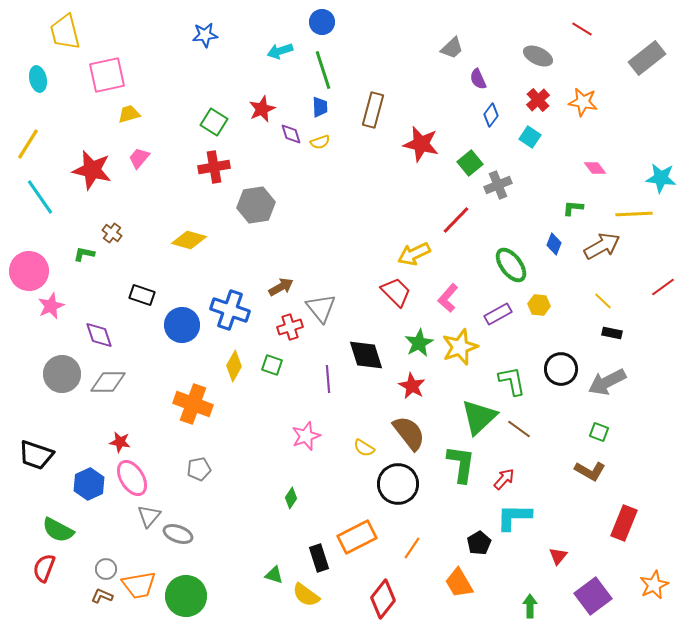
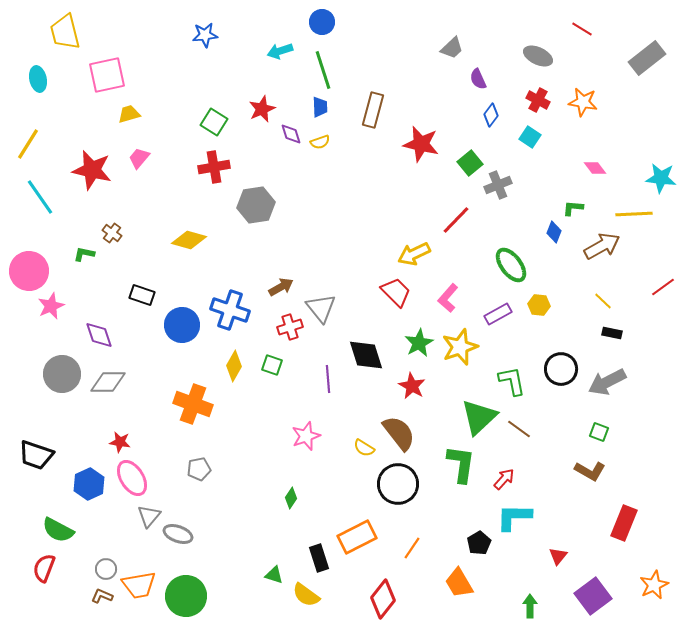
red cross at (538, 100): rotated 20 degrees counterclockwise
blue diamond at (554, 244): moved 12 px up
brown semicircle at (409, 433): moved 10 px left
